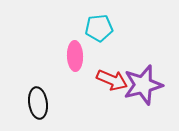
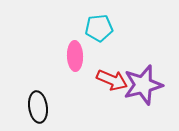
black ellipse: moved 4 px down
